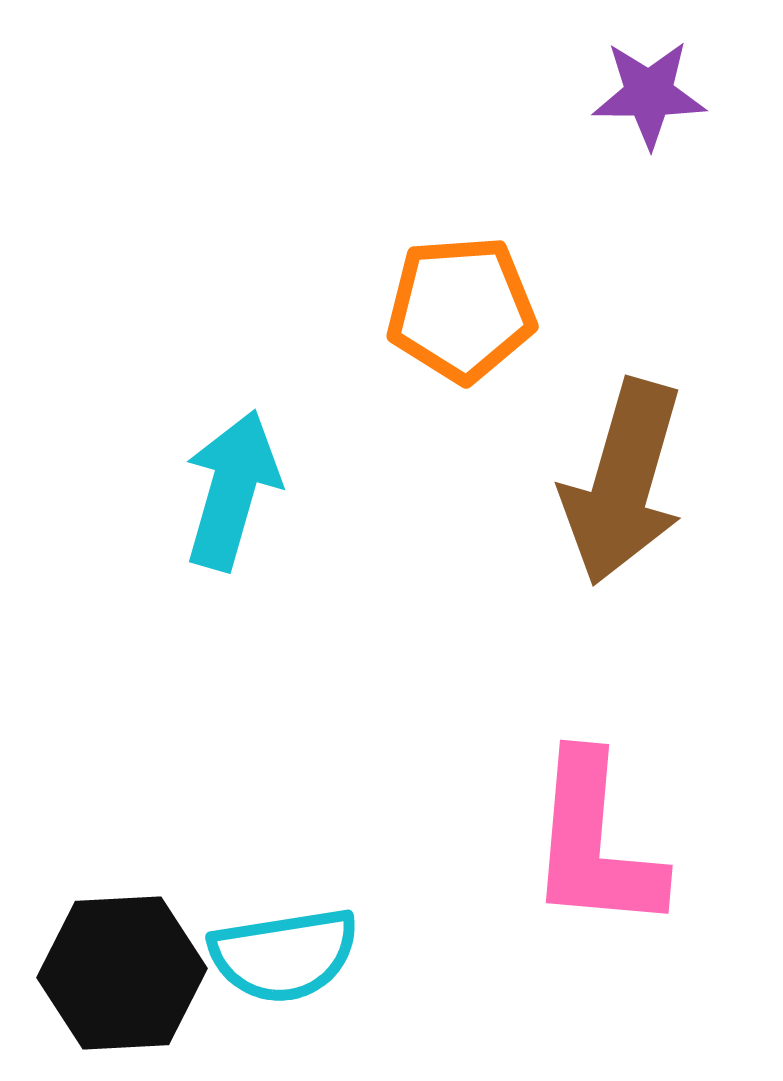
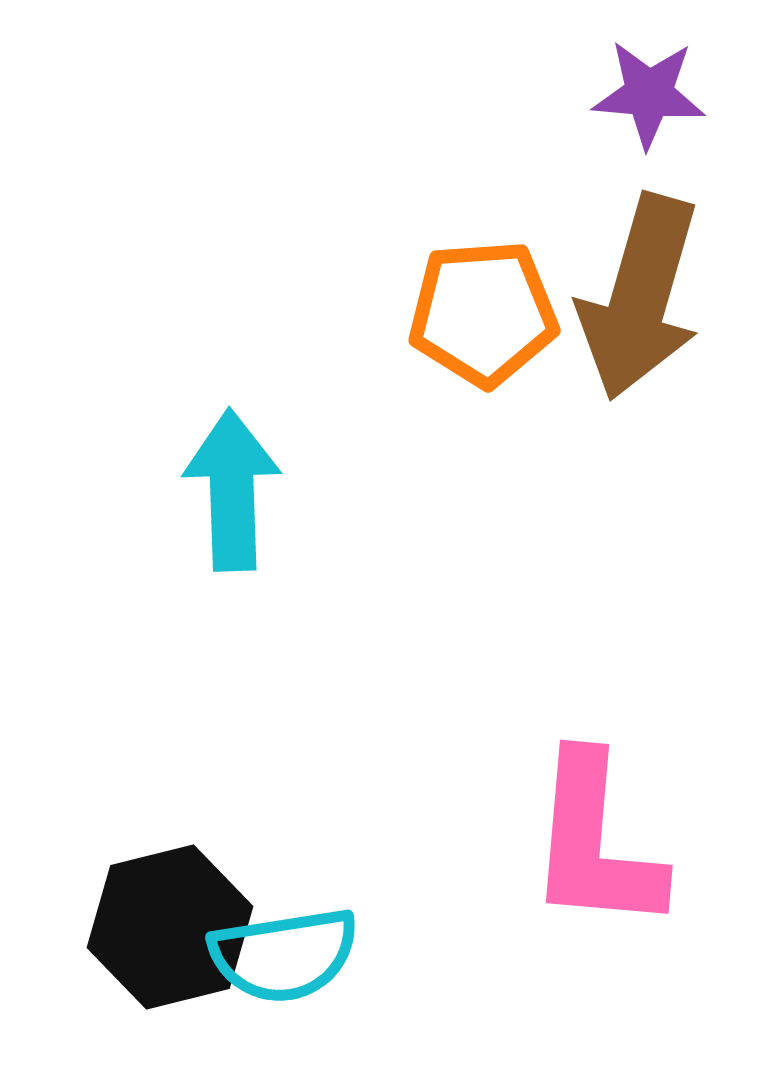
purple star: rotated 5 degrees clockwise
orange pentagon: moved 22 px right, 4 px down
brown arrow: moved 17 px right, 185 px up
cyan arrow: rotated 18 degrees counterclockwise
black hexagon: moved 48 px right, 46 px up; rotated 11 degrees counterclockwise
